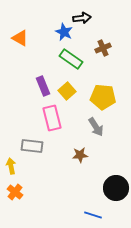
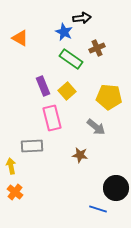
brown cross: moved 6 px left
yellow pentagon: moved 6 px right
gray arrow: rotated 18 degrees counterclockwise
gray rectangle: rotated 10 degrees counterclockwise
brown star: rotated 14 degrees clockwise
blue line: moved 5 px right, 6 px up
